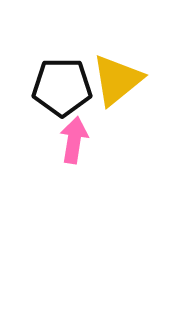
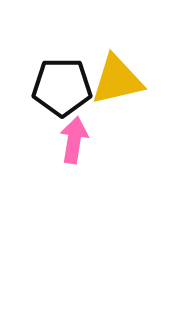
yellow triangle: rotated 26 degrees clockwise
